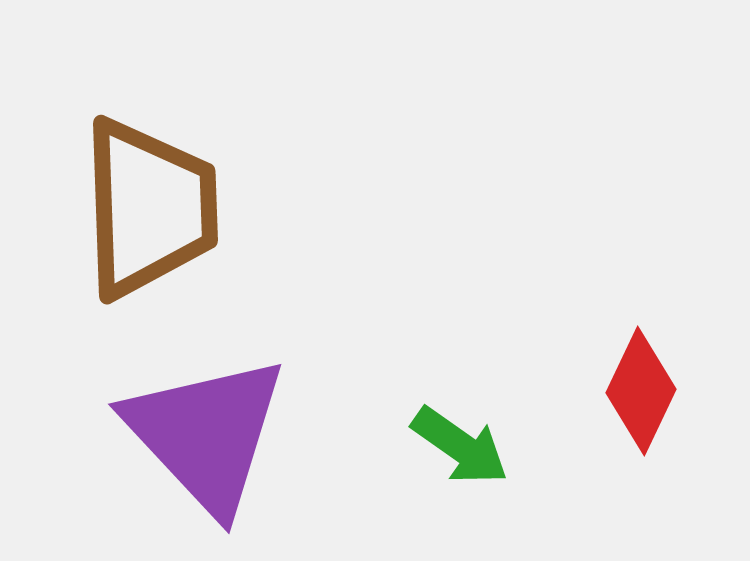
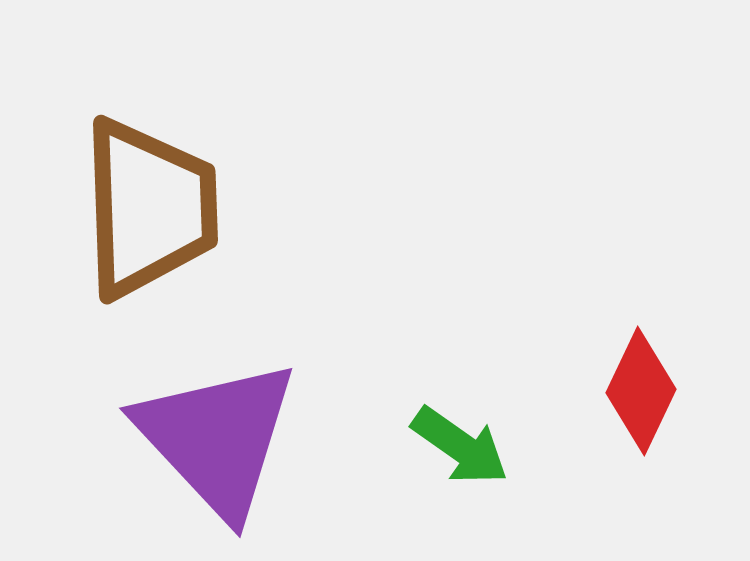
purple triangle: moved 11 px right, 4 px down
